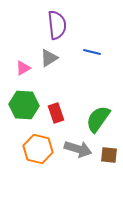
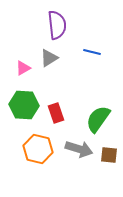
gray arrow: moved 1 px right
